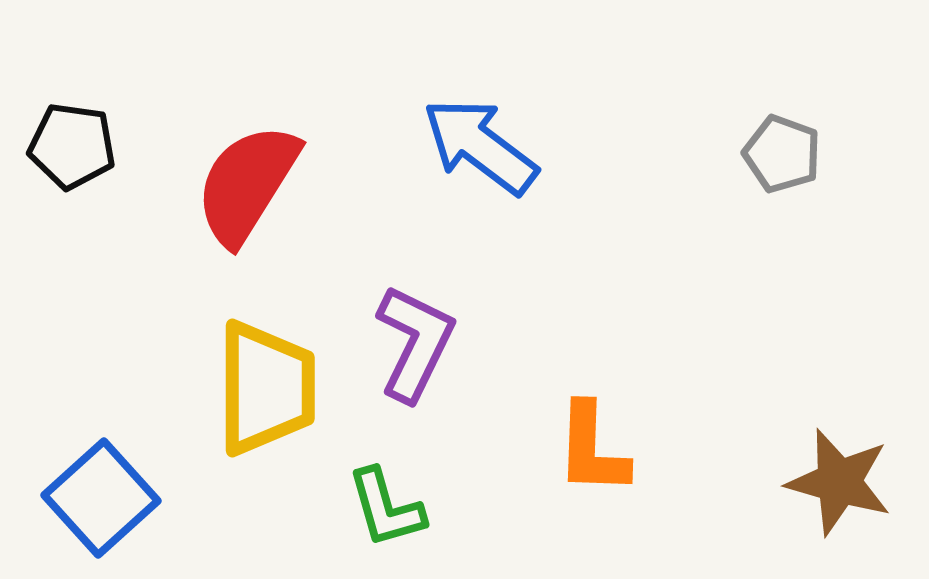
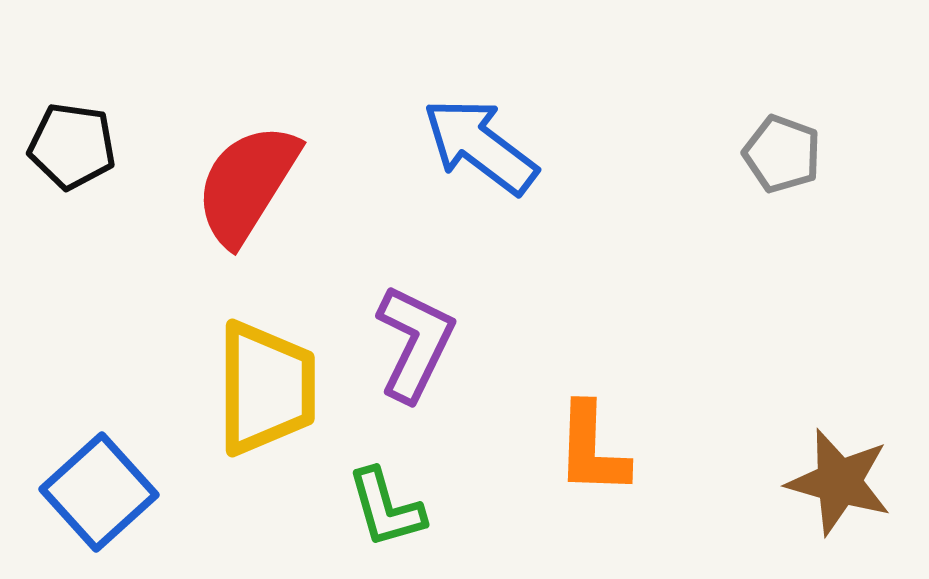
blue square: moved 2 px left, 6 px up
